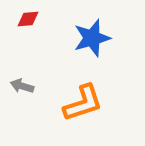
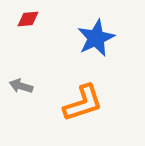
blue star: moved 4 px right; rotated 9 degrees counterclockwise
gray arrow: moved 1 px left
